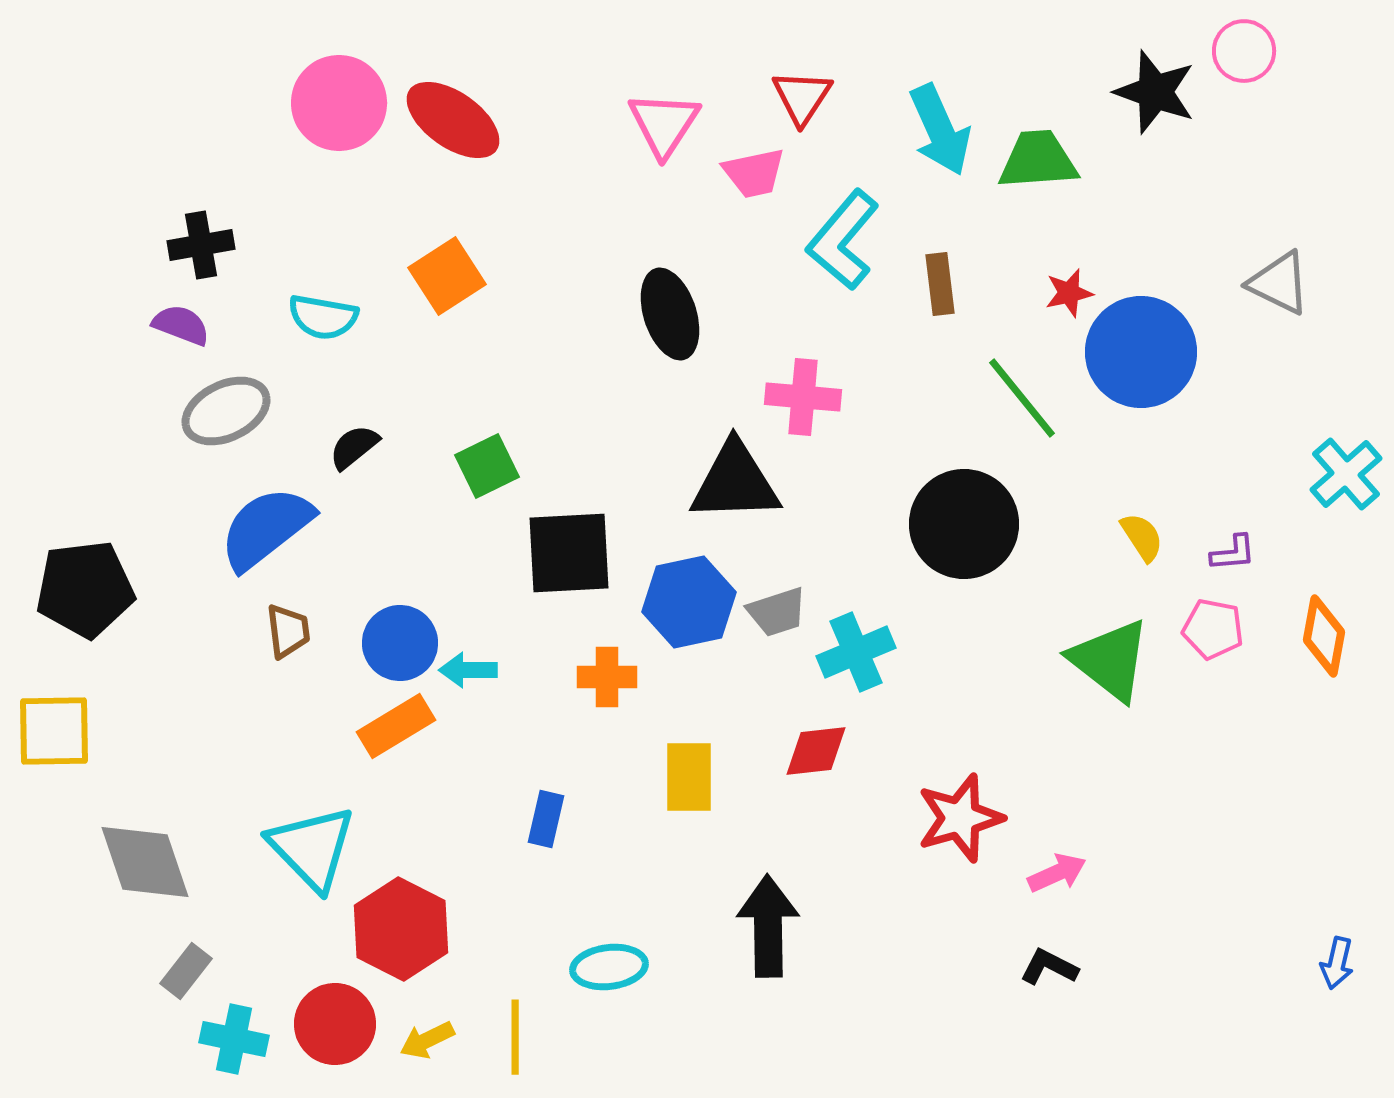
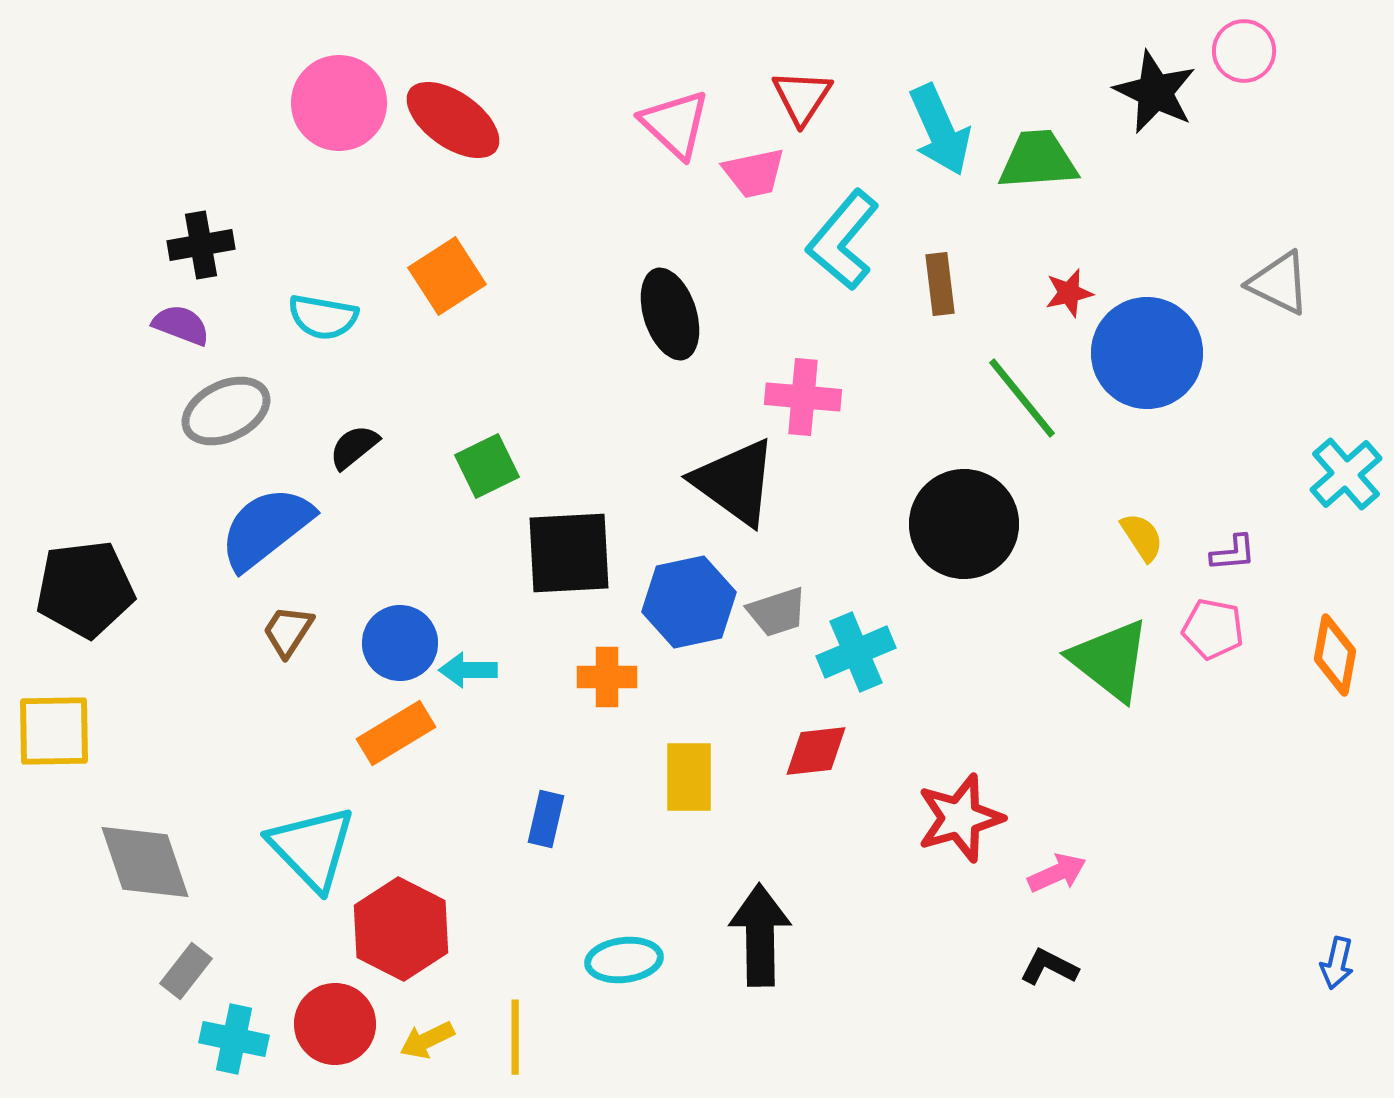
black star at (1155, 92): rotated 6 degrees clockwise
pink triangle at (664, 124): moved 11 px right; rotated 20 degrees counterclockwise
blue circle at (1141, 352): moved 6 px right, 1 px down
black triangle at (735, 482): rotated 38 degrees clockwise
brown trapezoid at (288, 631): rotated 140 degrees counterclockwise
orange diamond at (1324, 636): moved 11 px right, 19 px down
orange rectangle at (396, 726): moved 7 px down
black arrow at (768, 926): moved 8 px left, 9 px down
cyan ellipse at (609, 967): moved 15 px right, 7 px up
